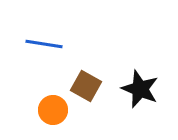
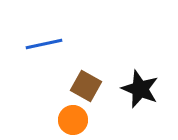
blue line: rotated 21 degrees counterclockwise
orange circle: moved 20 px right, 10 px down
